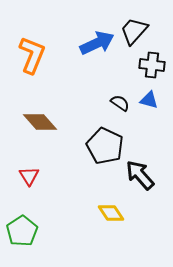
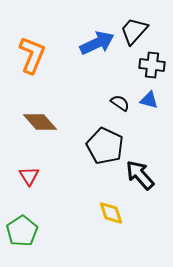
yellow diamond: rotated 16 degrees clockwise
